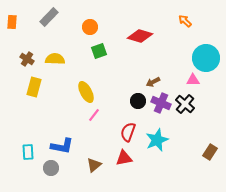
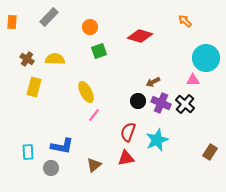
red triangle: moved 2 px right
